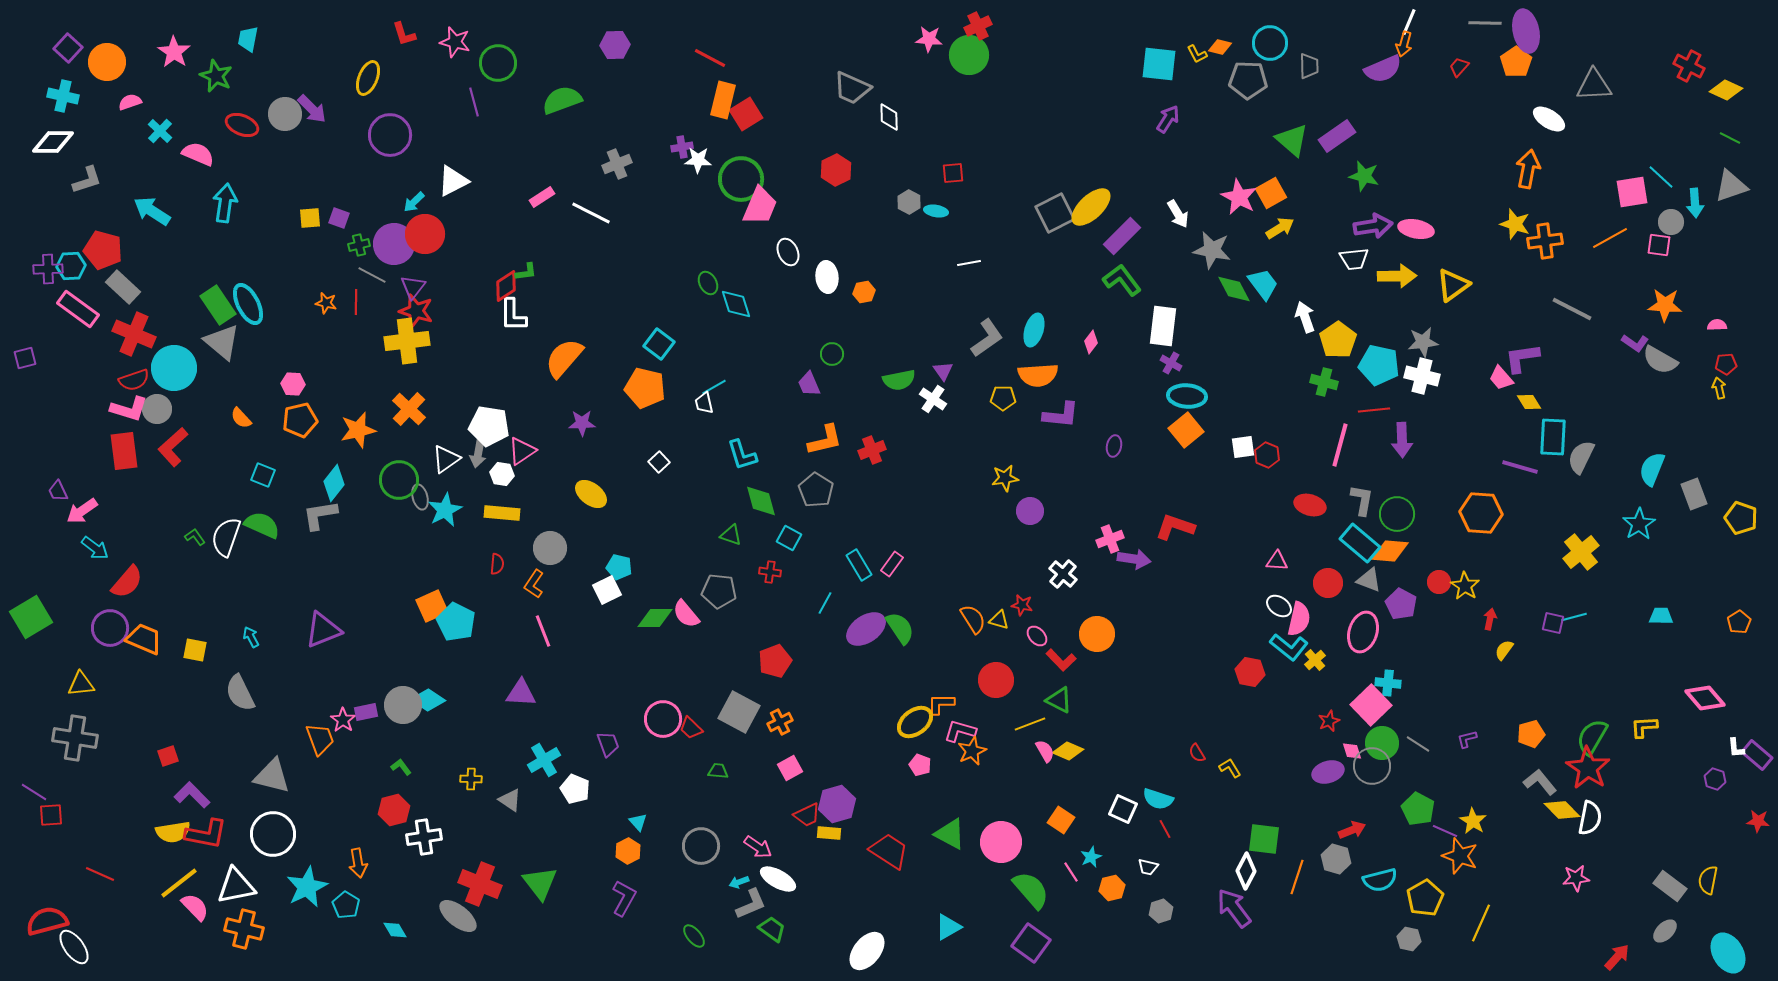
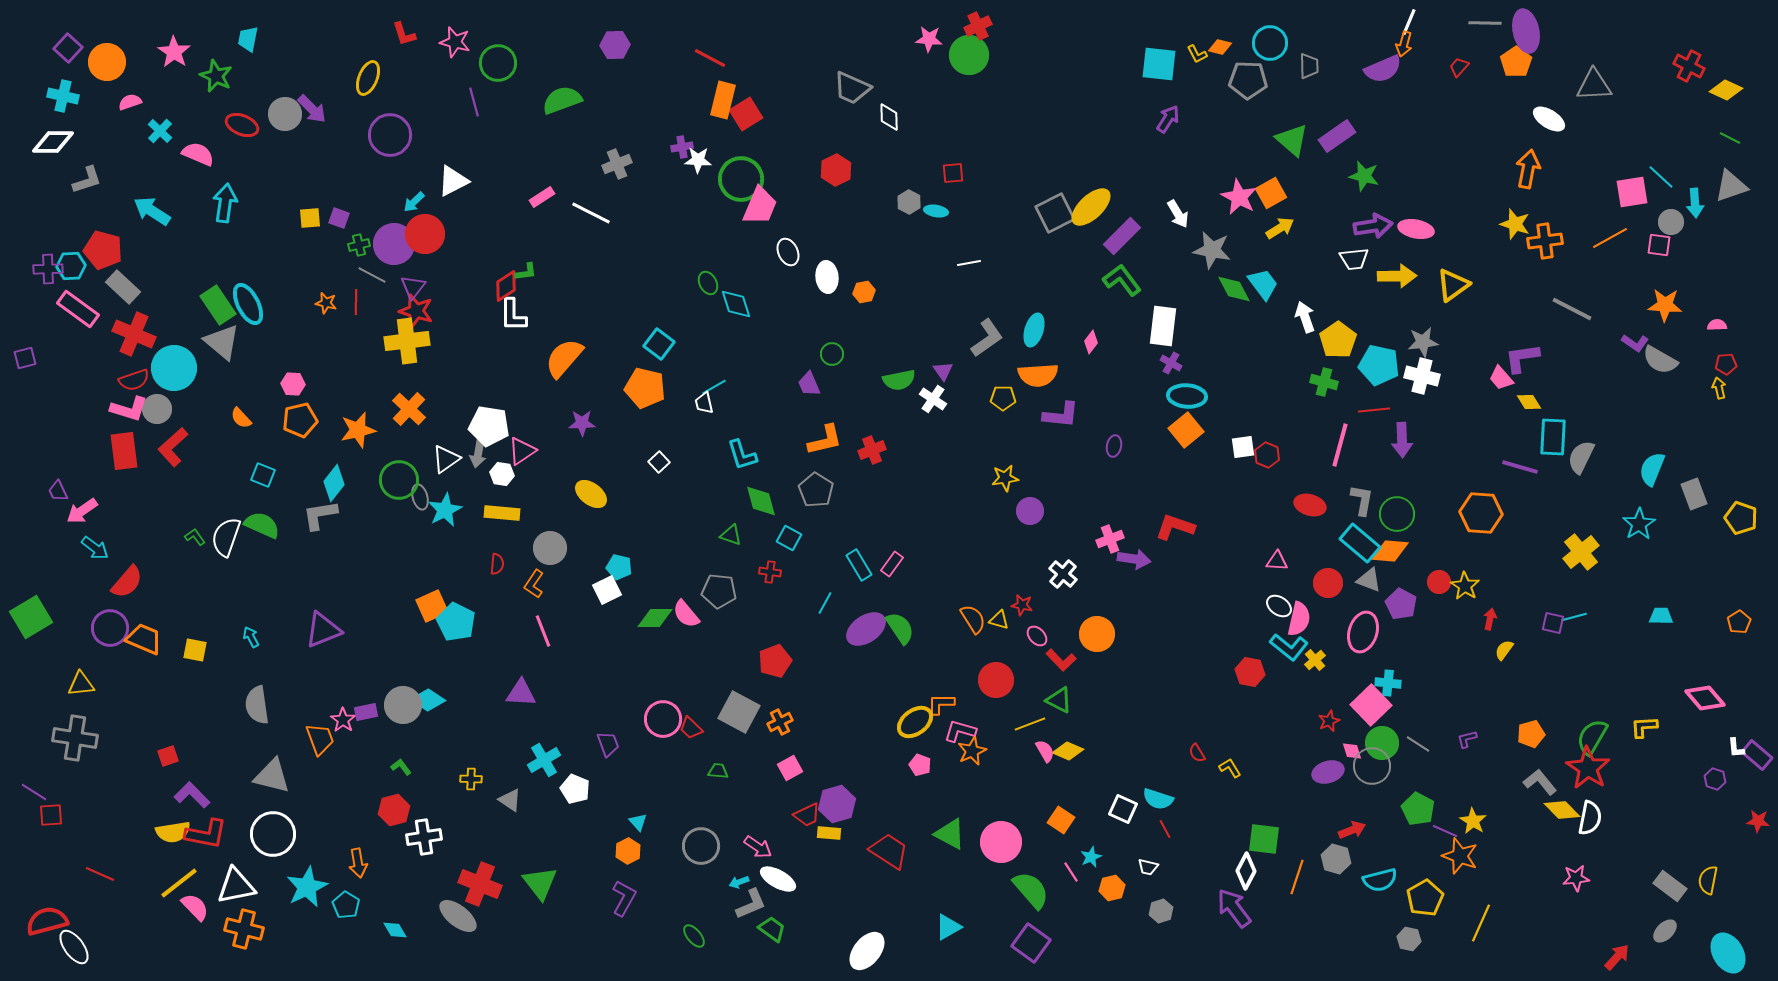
gray semicircle at (240, 693): moved 17 px right, 12 px down; rotated 18 degrees clockwise
